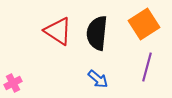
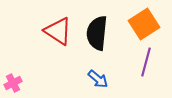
purple line: moved 1 px left, 5 px up
